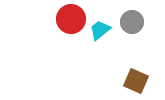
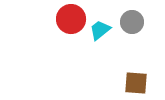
brown square: moved 2 px down; rotated 20 degrees counterclockwise
